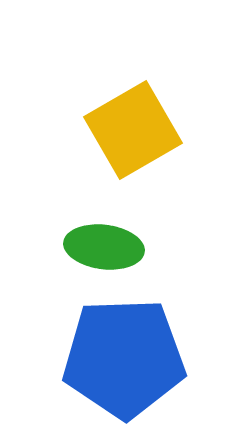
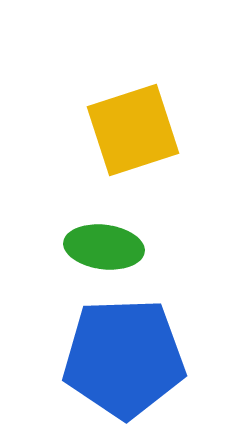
yellow square: rotated 12 degrees clockwise
